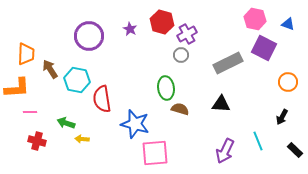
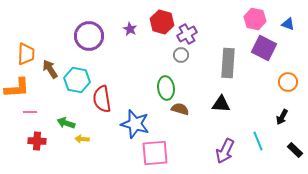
gray rectangle: rotated 60 degrees counterclockwise
red cross: rotated 12 degrees counterclockwise
